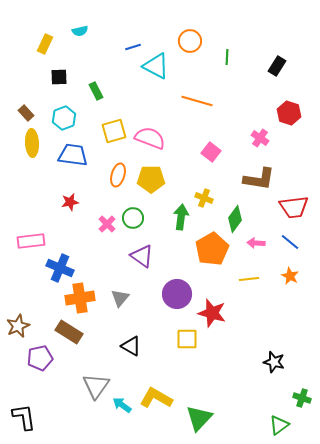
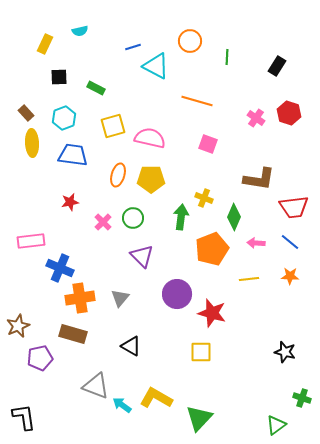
green rectangle at (96, 91): moved 3 px up; rotated 36 degrees counterclockwise
yellow square at (114, 131): moved 1 px left, 5 px up
pink semicircle at (150, 138): rotated 8 degrees counterclockwise
pink cross at (260, 138): moved 4 px left, 20 px up
pink square at (211, 152): moved 3 px left, 8 px up; rotated 18 degrees counterclockwise
green diamond at (235, 219): moved 1 px left, 2 px up; rotated 12 degrees counterclockwise
pink cross at (107, 224): moved 4 px left, 2 px up
orange pentagon at (212, 249): rotated 8 degrees clockwise
purple triangle at (142, 256): rotated 10 degrees clockwise
orange star at (290, 276): rotated 24 degrees counterclockwise
brown rectangle at (69, 332): moved 4 px right, 2 px down; rotated 16 degrees counterclockwise
yellow square at (187, 339): moved 14 px right, 13 px down
black star at (274, 362): moved 11 px right, 10 px up
gray triangle at (96, 386): rotated 44 degrees counterclockwise
green triangle at (279, 425): moved 3 px left
